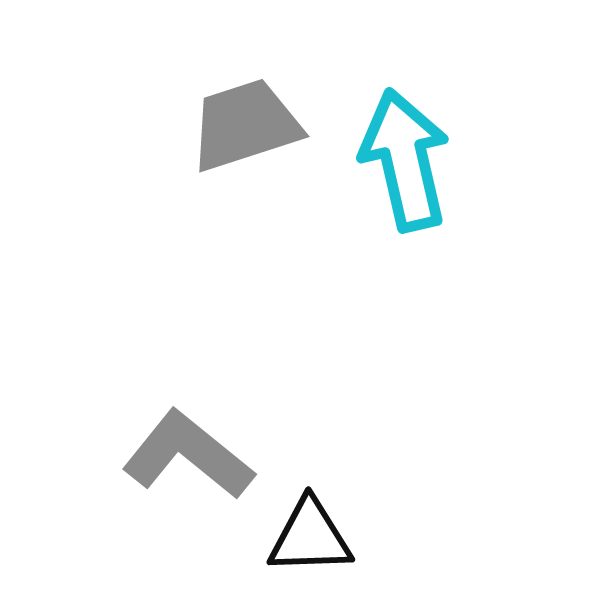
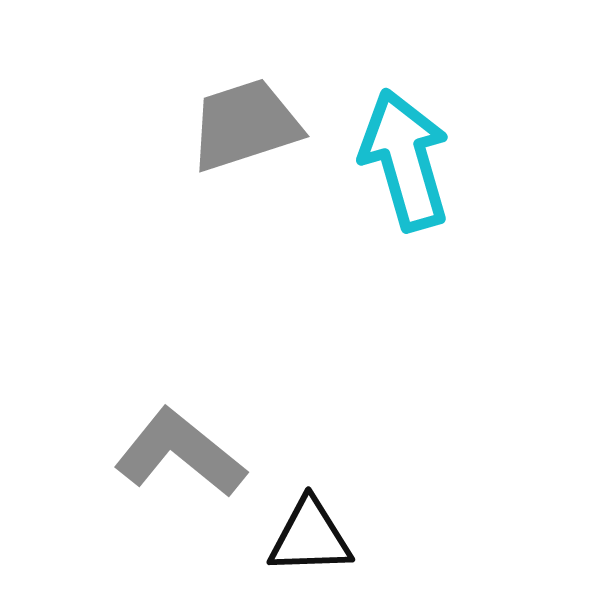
cyan arrow: rotated 3 degrees counterclockwise
gray L-shape: moved 8 px left, 2 px up
